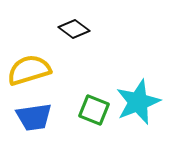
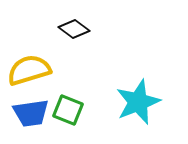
green square: moved 26 px left
blue trapezoid: moved 3 px left, 4 px up
